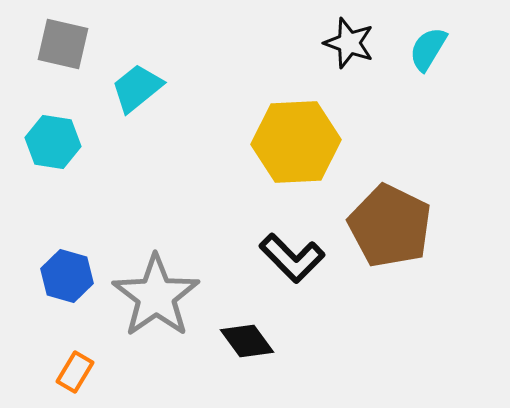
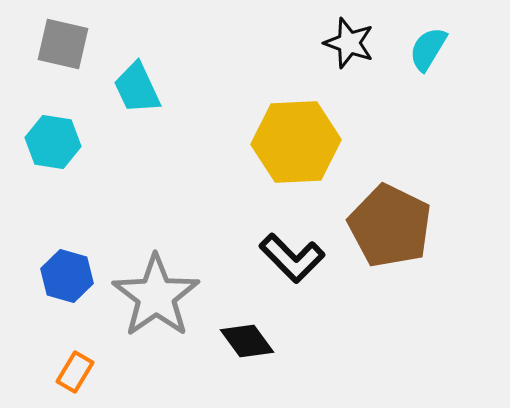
cyan trapezoid: rotated 76 degrees counterclockwise
